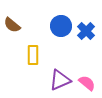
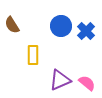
brown semicircle: rotated 18 degrees clockwise
